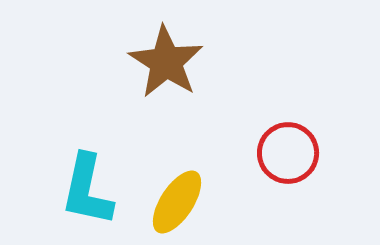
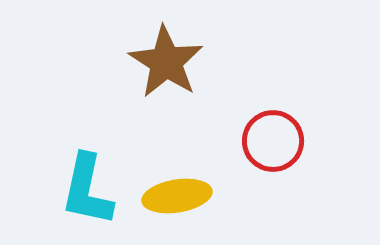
red circle: moved 15 px left, 12 px up
yellow ellipse: moved 6 px up; rotated 48 degrees clockwise
